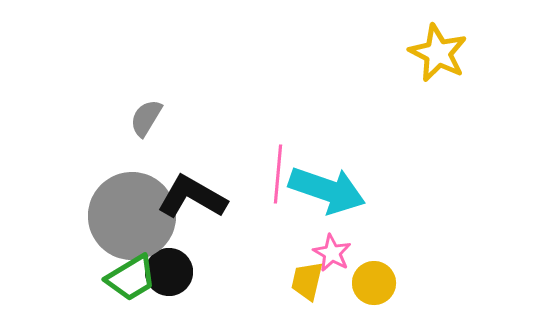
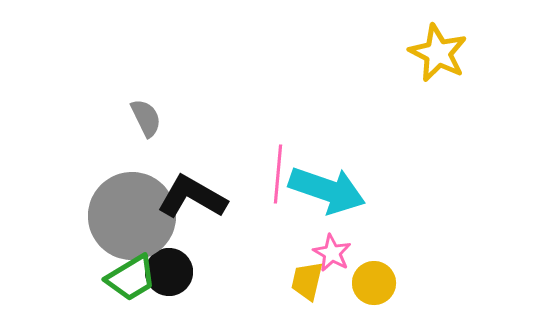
gray semicircle: rotated 123 degrees clockwise
